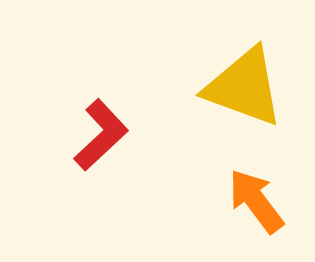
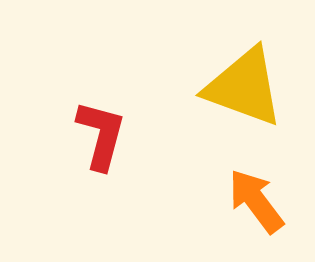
red L-shape: rotated 32 degrees counterclockwise
